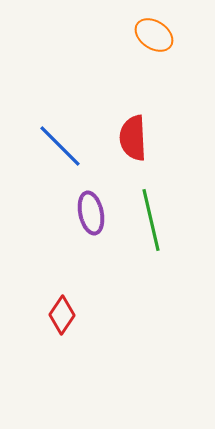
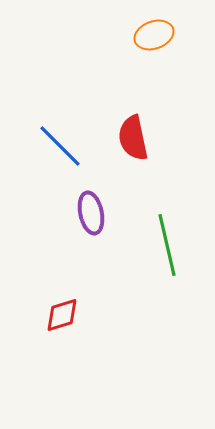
orange ellipse: rotated 54 degrees counterclockwise
red semicircle: rotated 9 degrees counterclockwise
green line: moved 16 px right, 25 px down
red diamond: rotated 39 degrees clockwise
